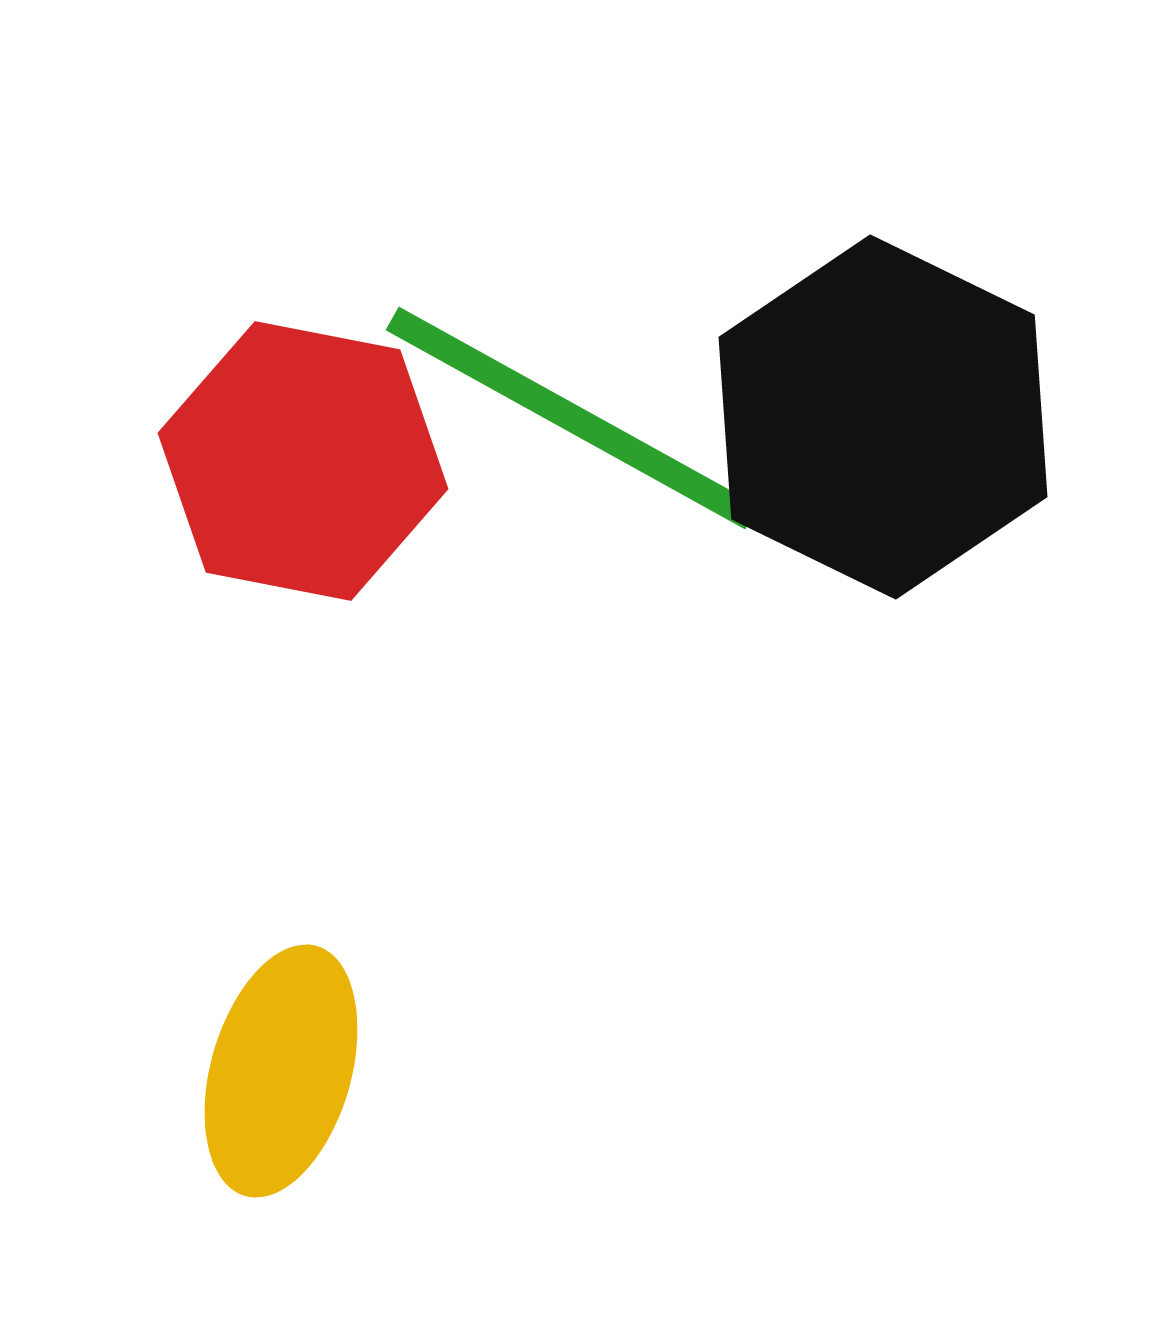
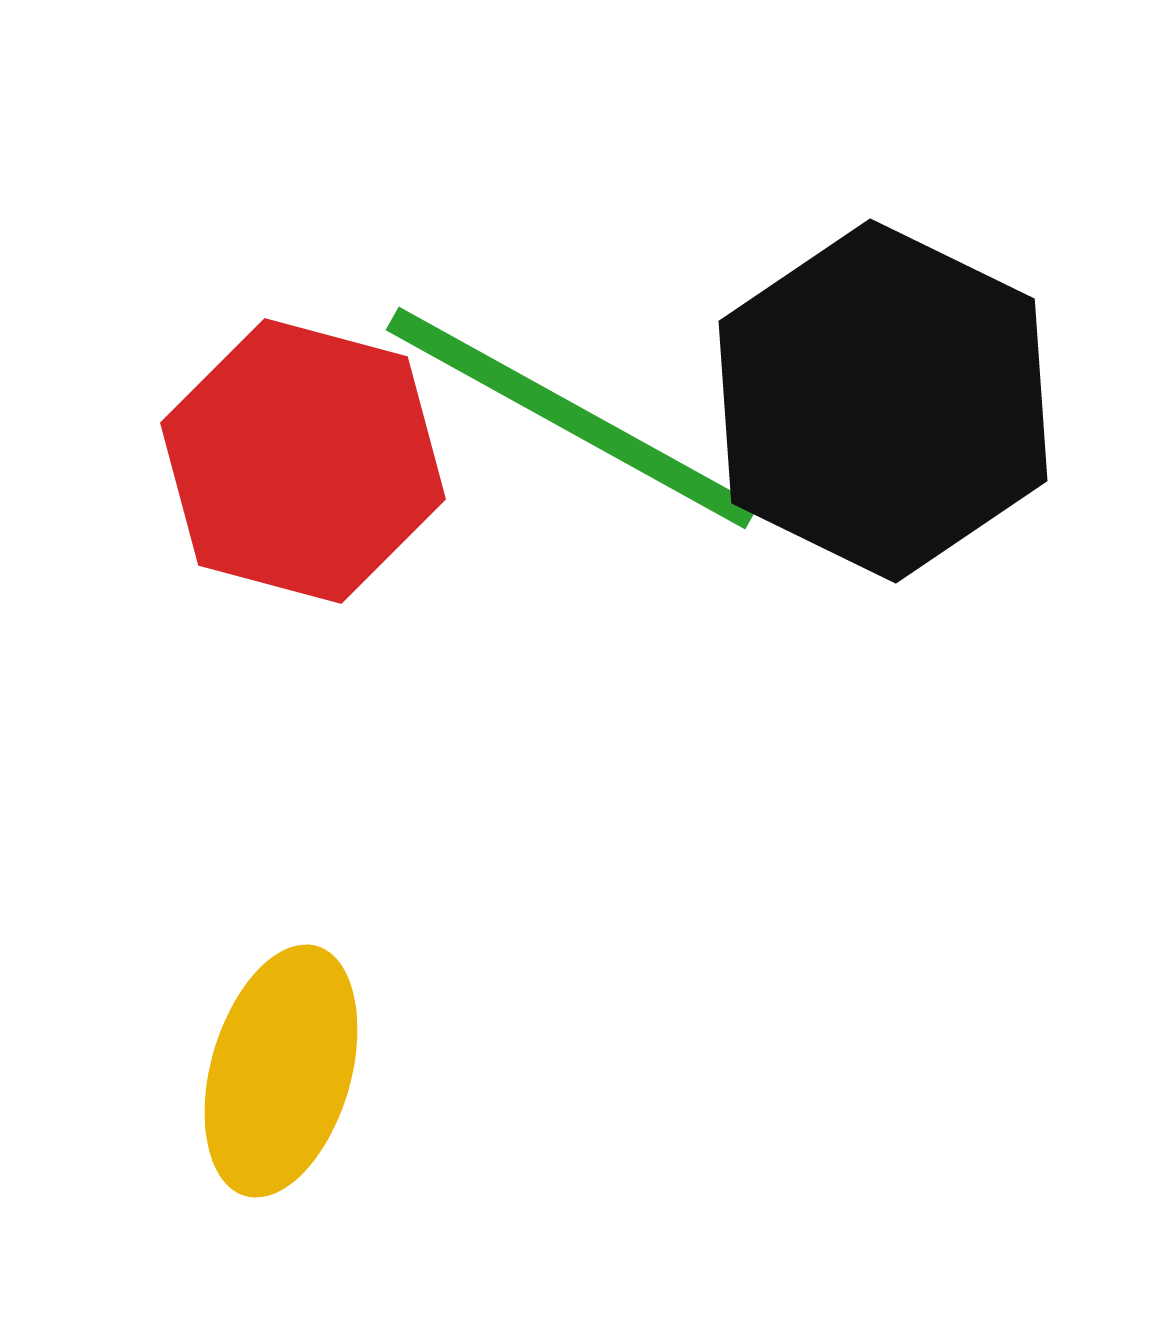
black hexagon: moved 16 px up
red hexagon: rotated 4 degrees clockwise
